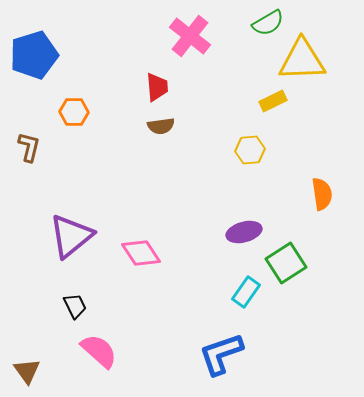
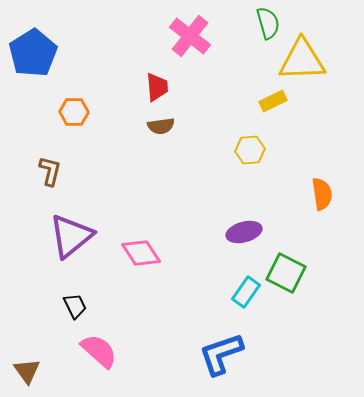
green semicircle: rotated 76 degrees counterclockwise
blue pentagon: moved 1 px left, 2 px up; rotated 15 degrees counterclockwise
brown L-shape: moved 21 px right, 24 px down
green square: moved 10 px down; rotated 30 degrees counterclockwise
